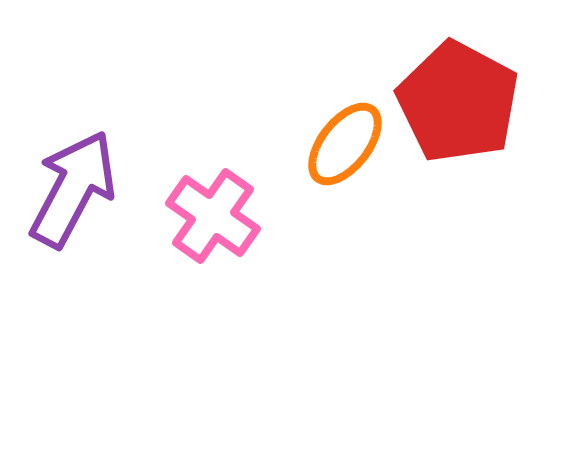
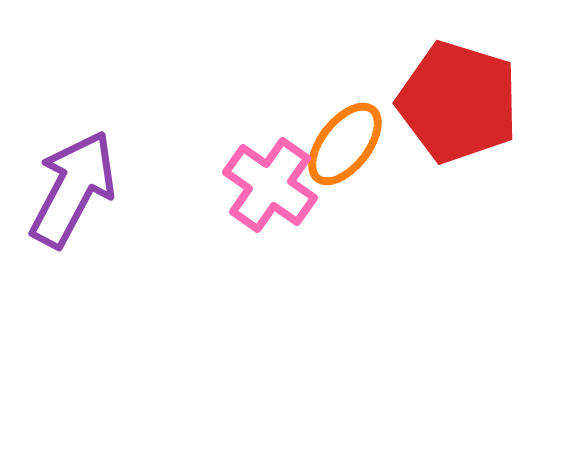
red pentagon: rotated 11 degrees counterclockwise
pink cross: moved 57 px right, 31 px up
